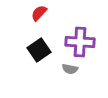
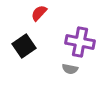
purple cross: rotated 8 degrees clockwise
black square: moved 15 px left, 4 px up
